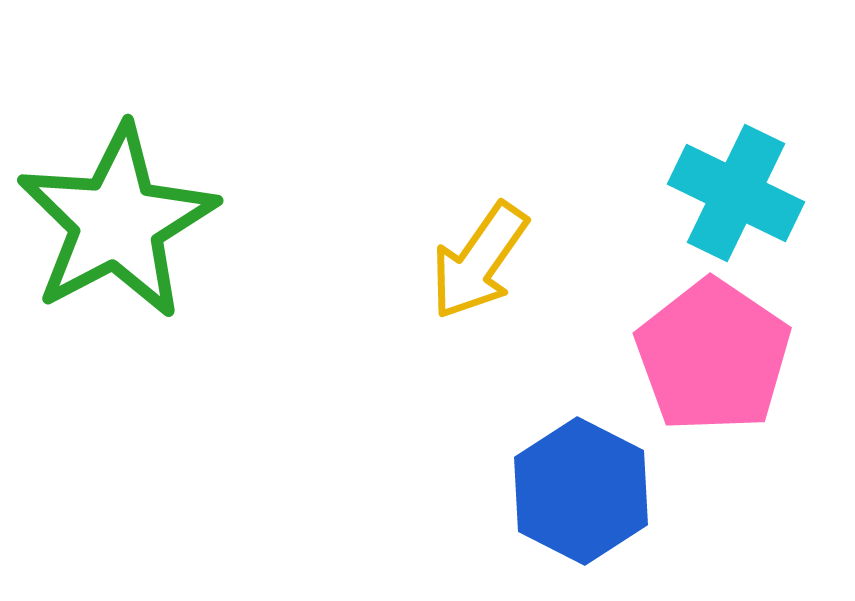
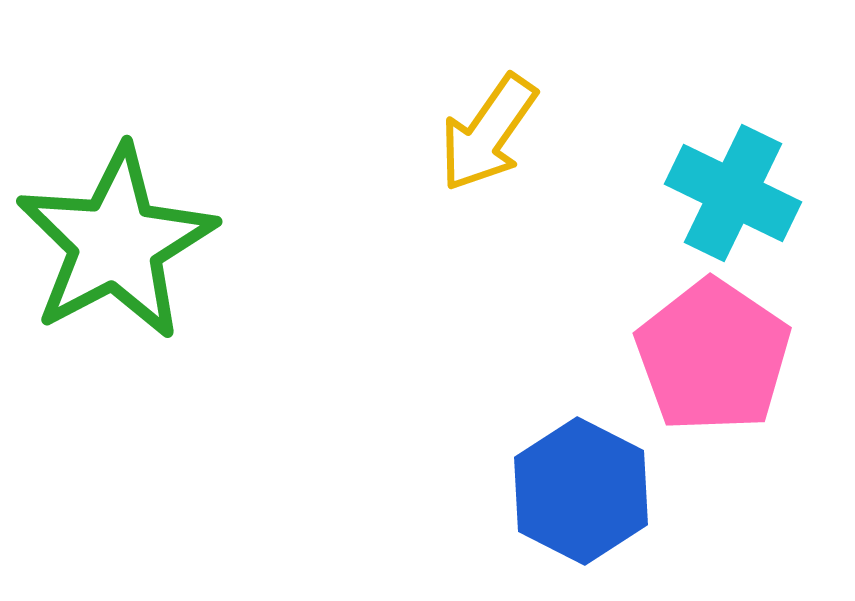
cyan cross: moved 3 px left
green star: moved 1 px left, 21 px down
yellow arrow: moved 9 px right, 128 px up
